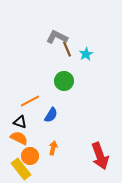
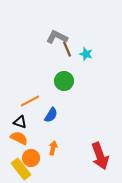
cyan star: rotated 24 degrees counterclockwise
orange circle: moved 1 px right, 2 px down
